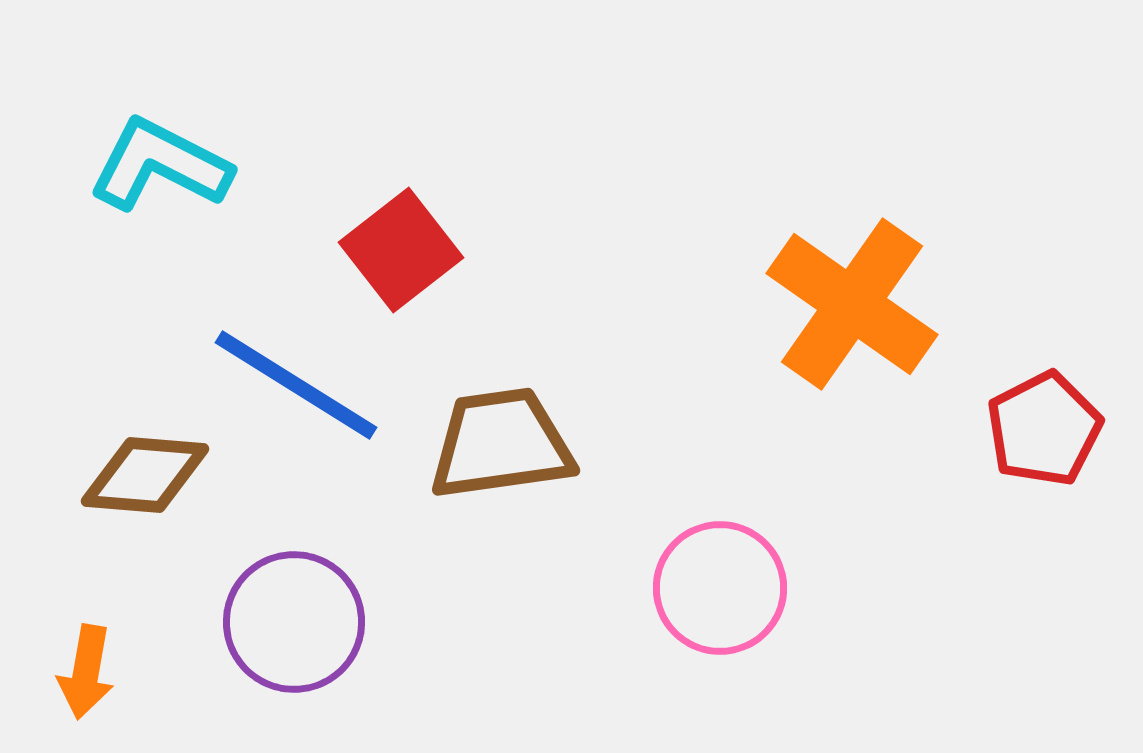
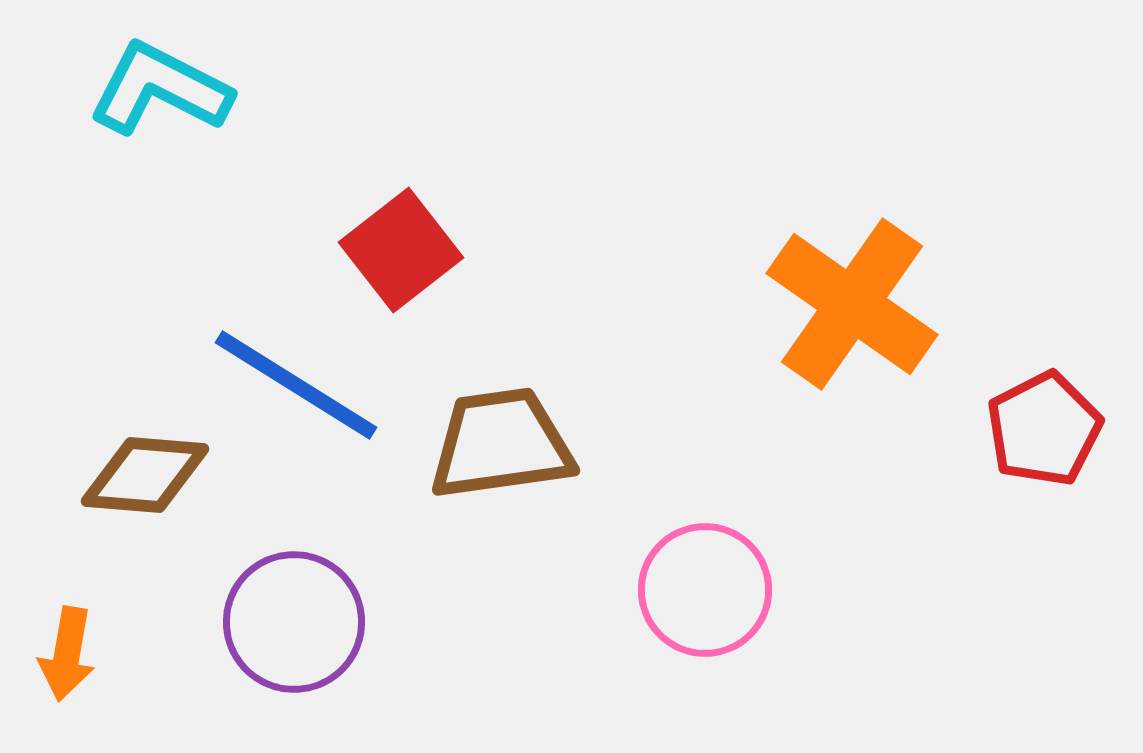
cyan L-shape: moved 76 px up
pink circle: moved 15 px left, 2 px down
orange arrow: moved 19 px left, 18 px up
